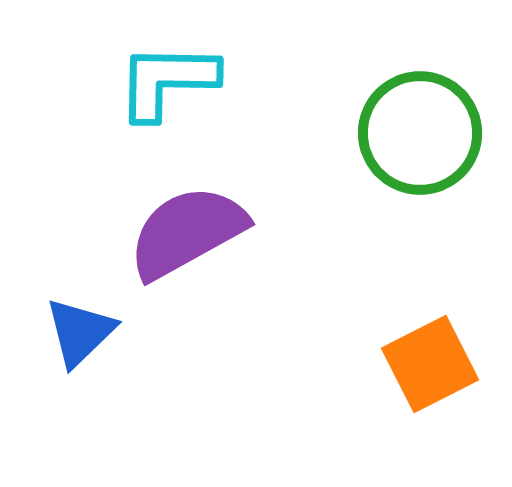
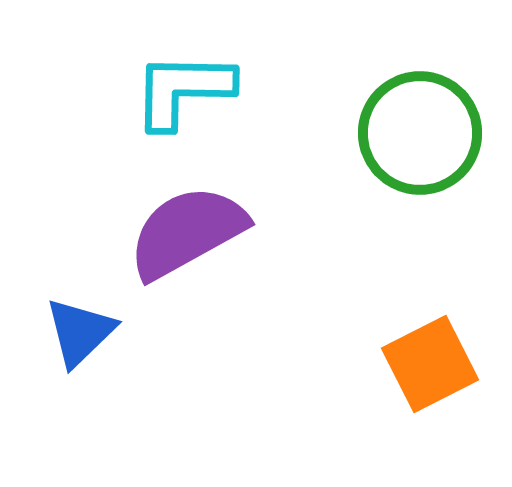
cyan L-shape: moved 16 px right, 9 px down
